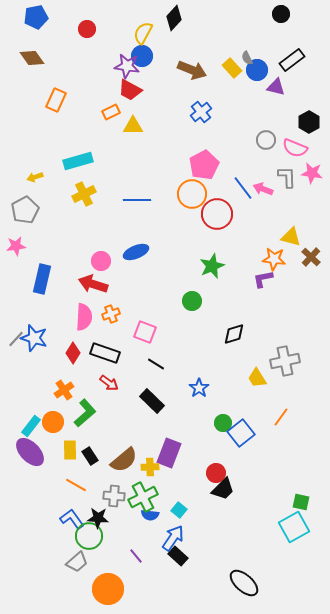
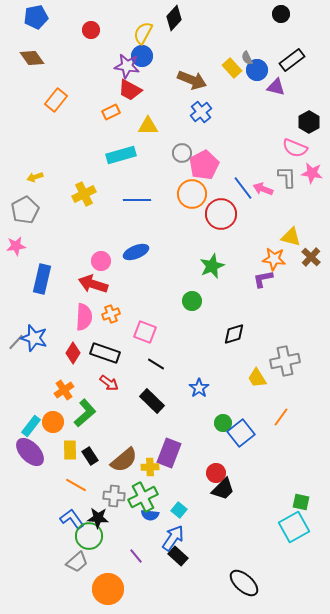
red circle at (87, 29): moved 4 px right, 1 px down
brown arrow at (192, 70): moved 10 px down
orange rectangle at (56, 100): rotated 15 degrees clockwise
yellow triangle at (133, 126): moved 15 px right
gray circle at (266, 140): moved 84 px left, 13 px down
cyan rectangle at (78, 161): moved 43 px right, 6 px up
red circle at (217, 214): moved 4 px right
gray line at (16, 339): moved 3 px down
